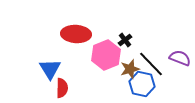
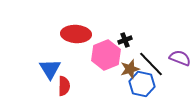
black cross: rotated 16 degrees clockwise
red semicircle: moved 2 px right, 2 px up
